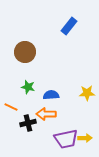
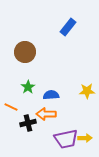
blue rectangle: moved 1 px left, 1 px down
green star: rotated 24 degrees clockwise
yellow star: moved 2 px up
